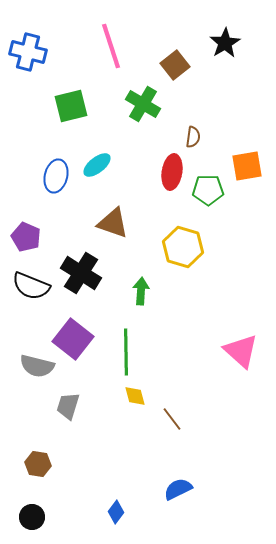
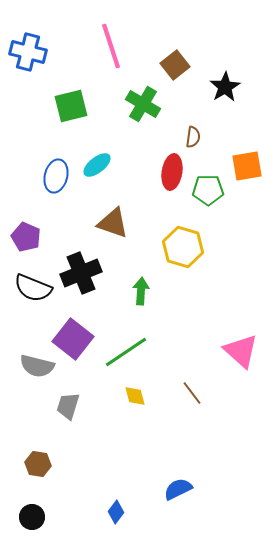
black star: moved 44 px down
black cross: rotated 36 degrees clockwise
black semicircle: moved 2 px right, 2 px down
green line: rotated 57 degrees clockwise
brown line: moved 20 px right, 26 px up
